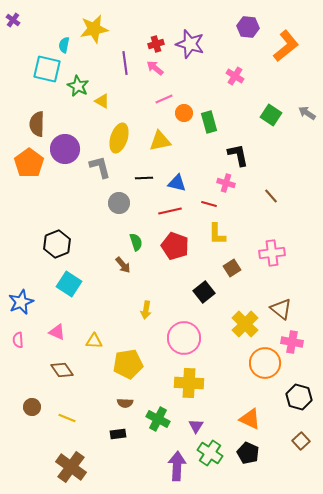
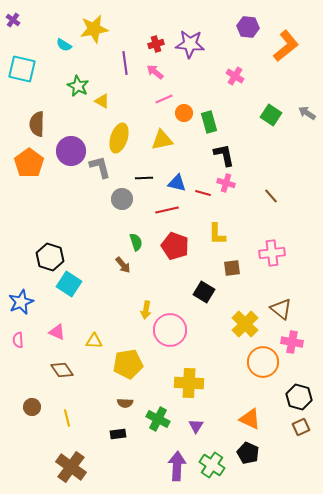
purple star at (190, 44): rotated 12 degrees counterclockwise
cyan semicircle at (64, 45): rotated 70 degrees counterclockwise
pink arrow at (155, 68): moved 4 px down
cyan square at (47, 69): moved 25 px left
yellow triangle at (160, 141): moved 2 px right, 1 px up
purple circle at (65, 149): moved 6 px right, 2 px down
black L-shape at (238, 155): moved 14 px left
gray circle at (119, 203): moved 3 px right, 4 px up
red line at (209, 204): moved 6 px left, 11 px up
red line at (170, 211): moved 3 px left, 1 px up
black hexagon at (57, 244): moved 7 px left, 13 px down; rotated 20 degrees counterclockwise
brown square at (232, 268): rotated 24 degrees clockwise
black square at (204, 292): rotated 20 degrees counterclockwise
pink circle at (184, 338): moved 14 px left, 8 px up
orange circle at (265, 363): moved 2 px left, 1 px up
yellow line at (67, 418): rotated 54 degrees clockwise
brown square at (301, 441): moved 14 px up; rotated 18 degrees clockwise
green cross at (210, 453): moved 2 px right, 12 px down
